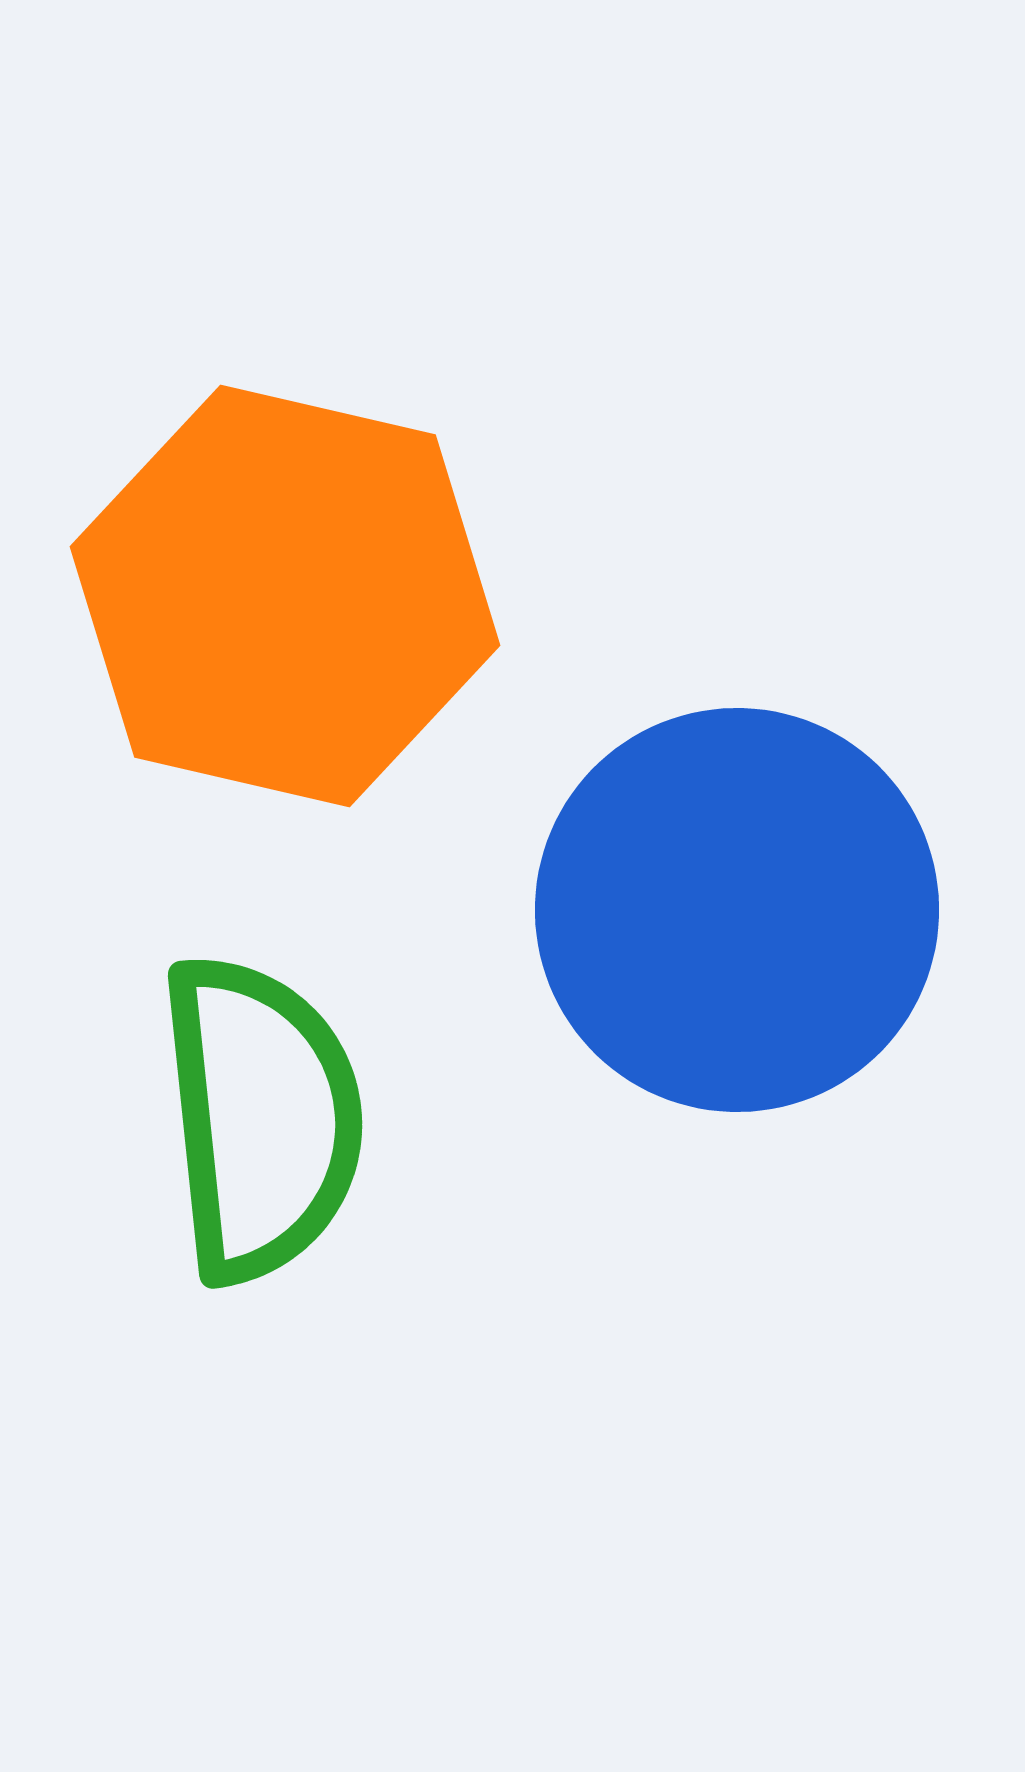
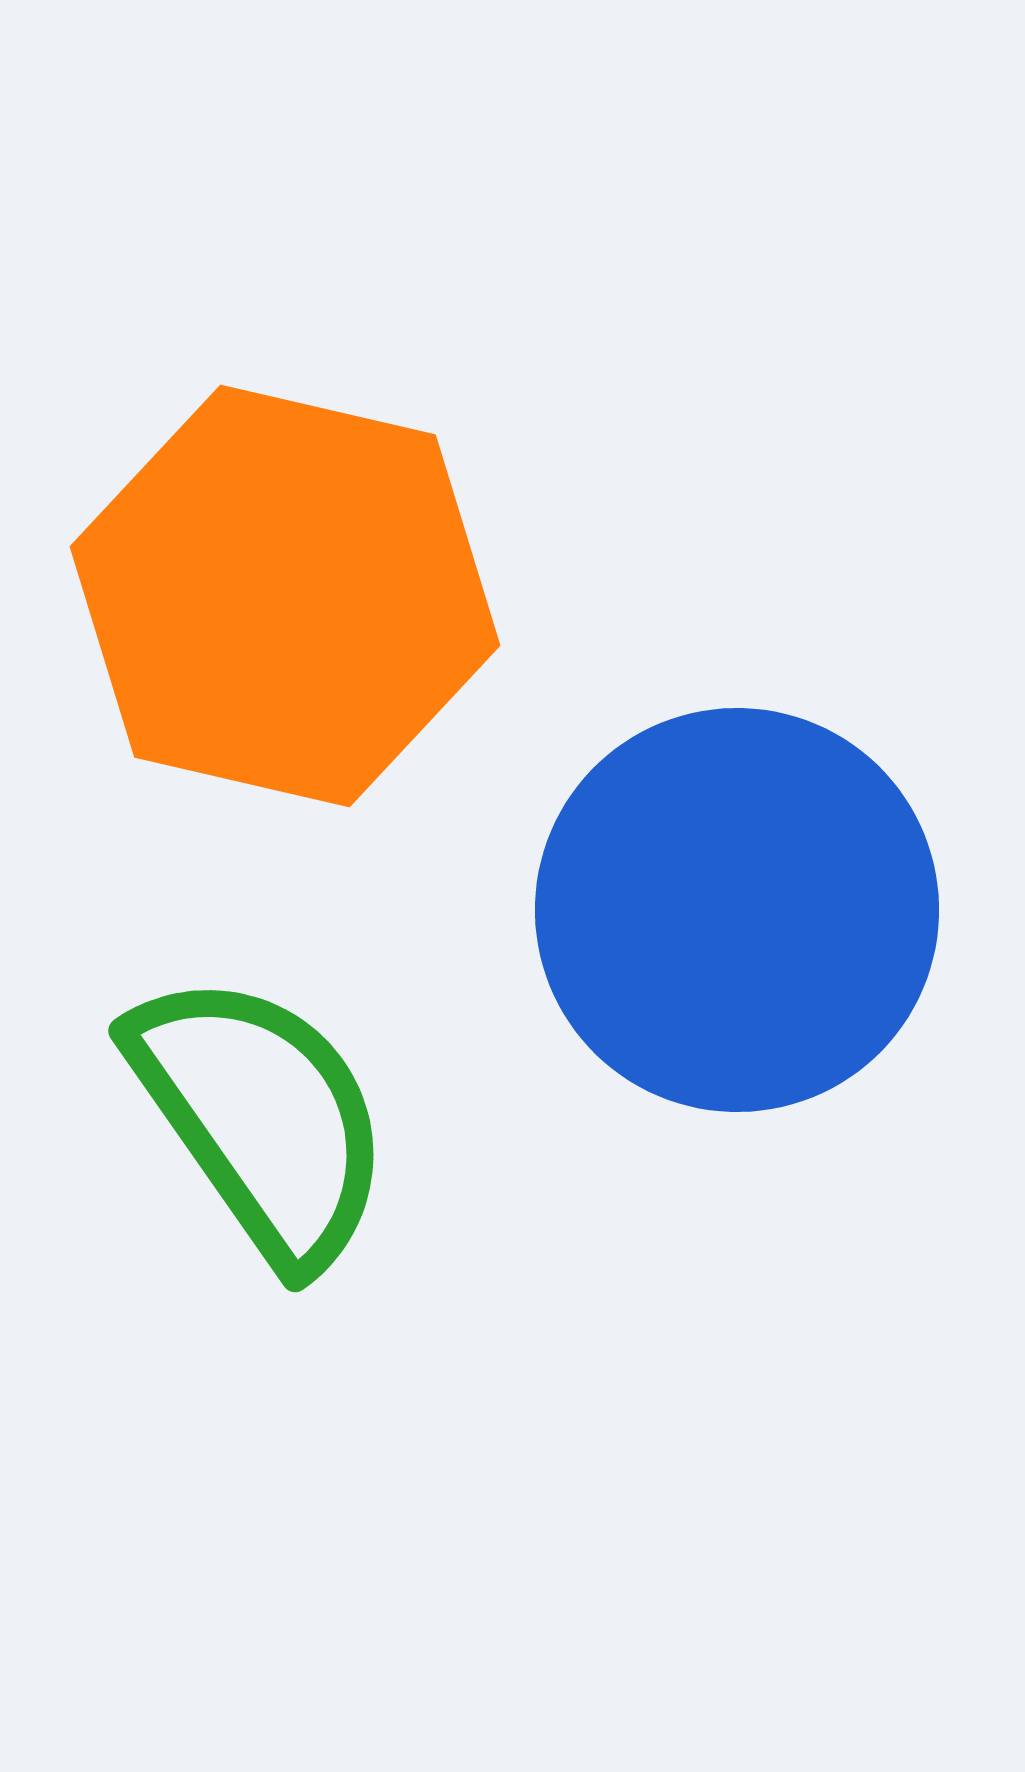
green semicircle: rotated 29 degrees counterclockwise
